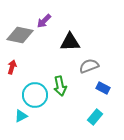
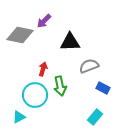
red arrow: moved 31 px right, 2 px down
cyan triangle: moved 2 px left, 1 px down
